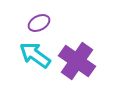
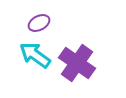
purple cross: moved 2 px down
